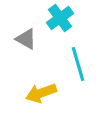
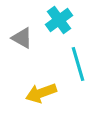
cyan cross: moved 1 px left, 2 px down
gray triangle: moved 4 px left, 1 px up
